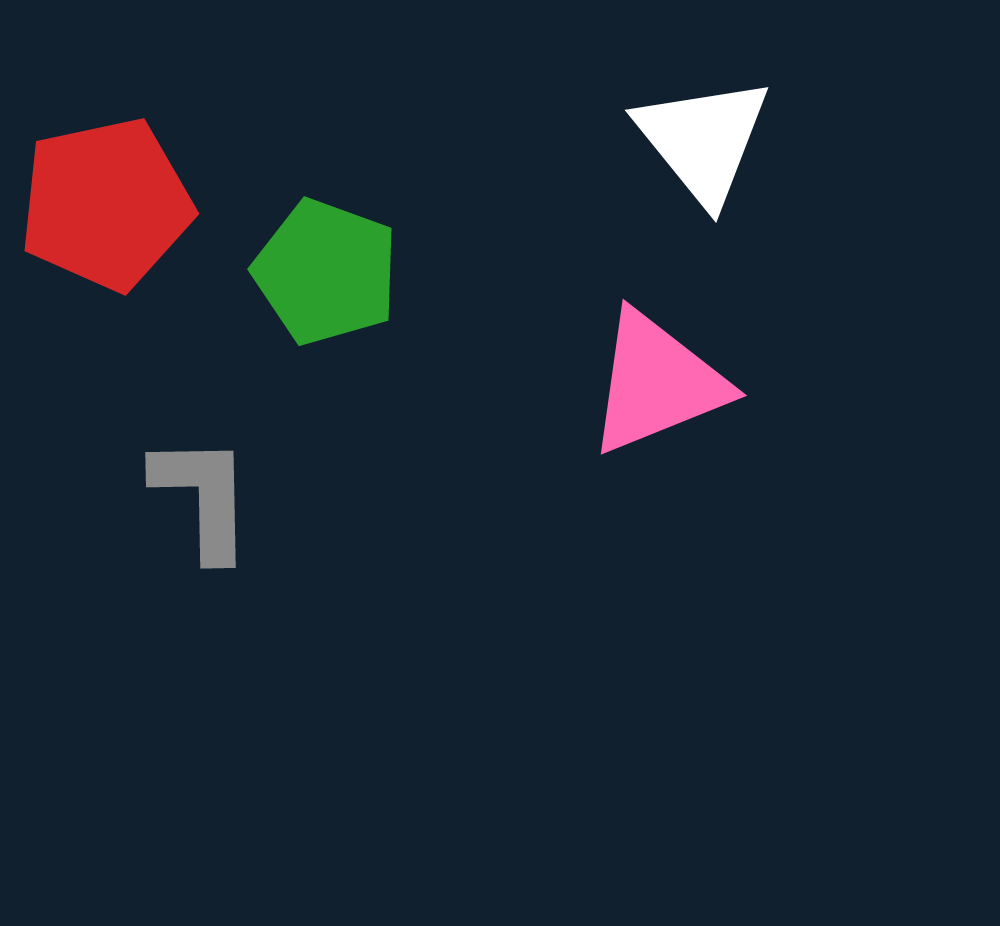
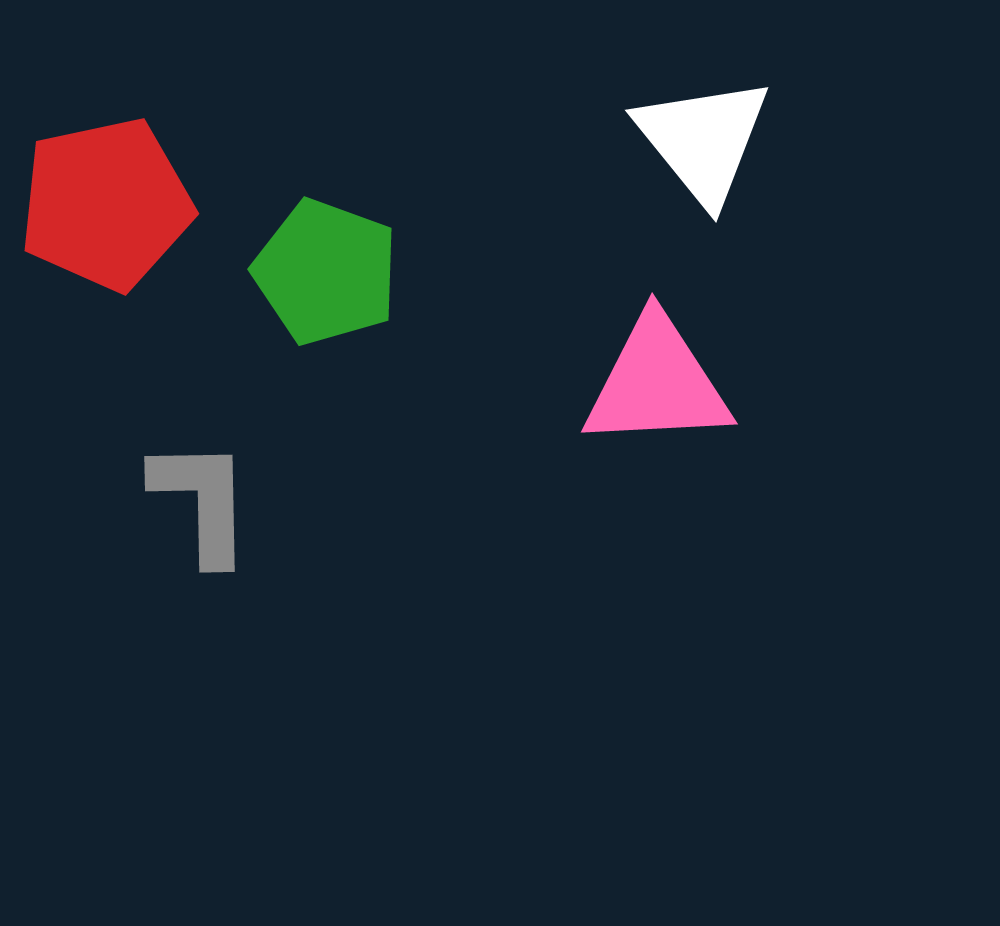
pink triangle: rotated 19 degrees clockwise
gray L-shape: moved 1 px left, 4 px down
